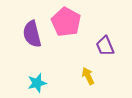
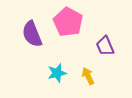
pink pentagon: moved 2 px right
purple semicircle: rotated 8 degrees counterclockwise
cyan star: moved 20 px right, 10 px up
